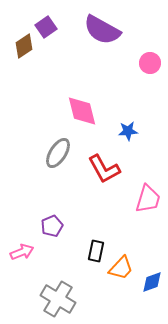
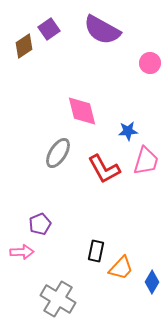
purple square: moved 3 px right, 2 px down
pink trapezoid: moved 2 px left, 38 px up
purple pentagon: moved 12 px left, 2 px up
pink arrow: rotated 20 degrees clockwise
blue diamond: rotated 40 degrees counterclockwise
